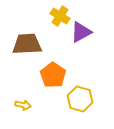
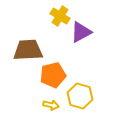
brown trapezoid: moved 1 px right, 6 px down
orange pentagon: rotated 25 degrees clockwise
yellow hexagon: moved 3 px up
yellow arrow: moved 28 px right
